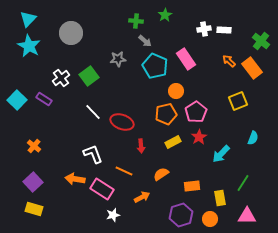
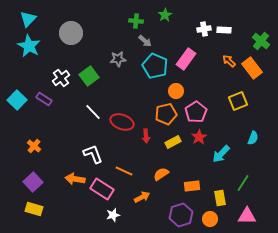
pink rectangle at (186, 59): rotated 70 degrees clockwise
red arrow at (141, 146): moved 5 px right, 10 px up
